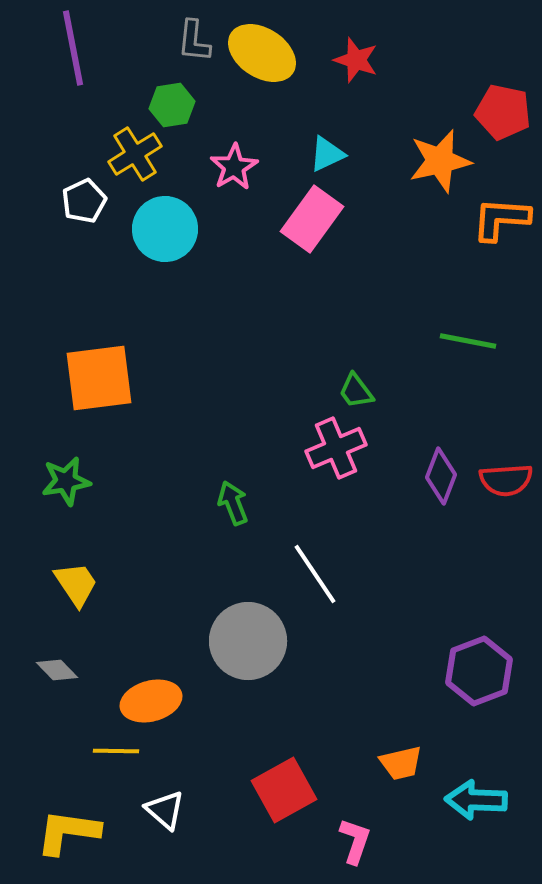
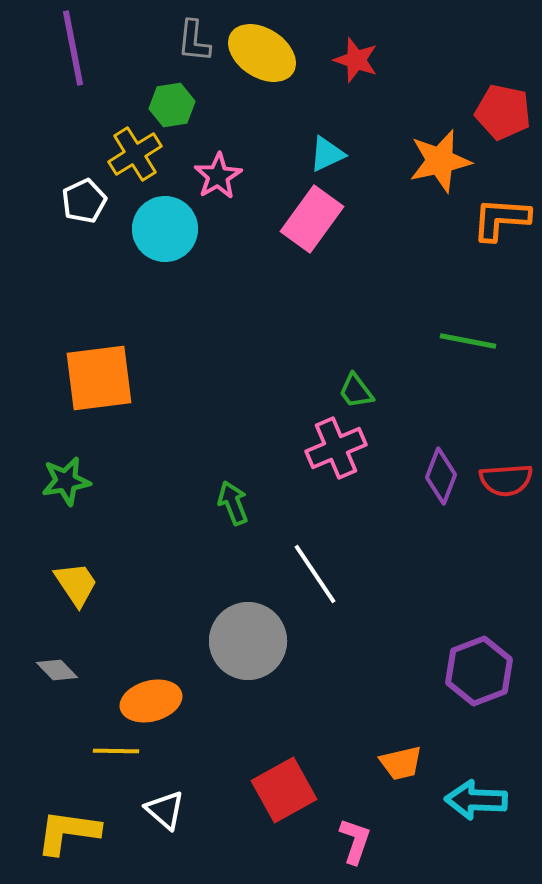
pink star: moved 16 px left, 9 px down
